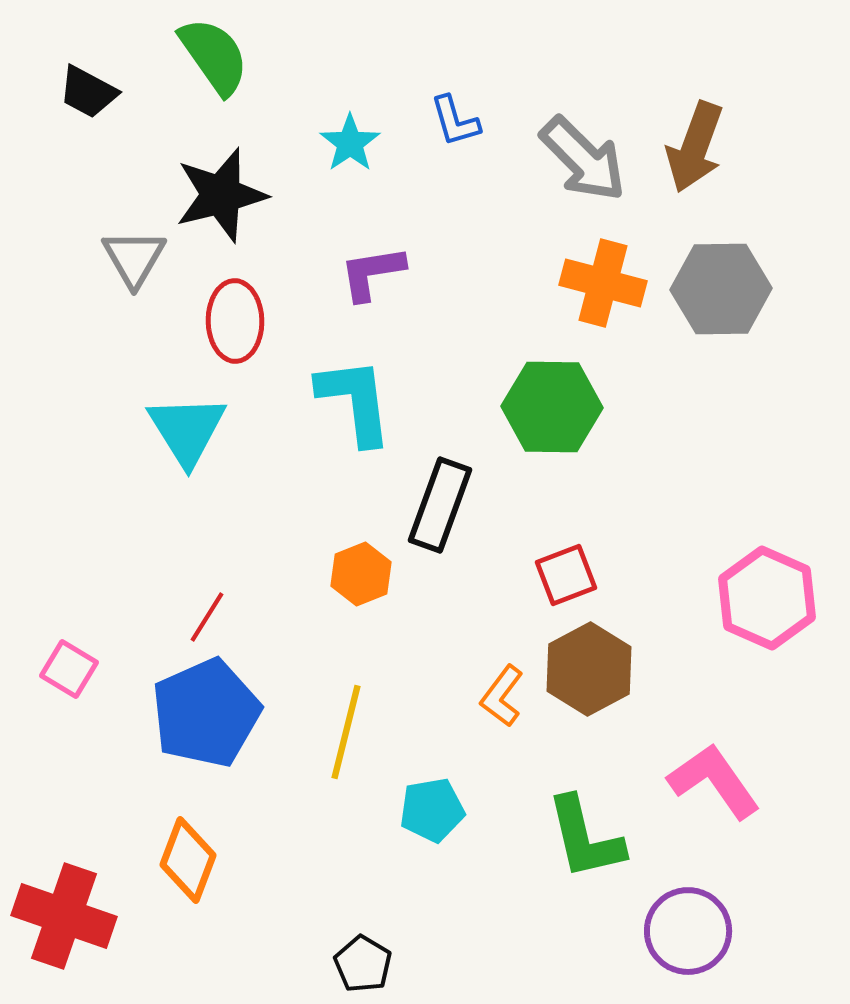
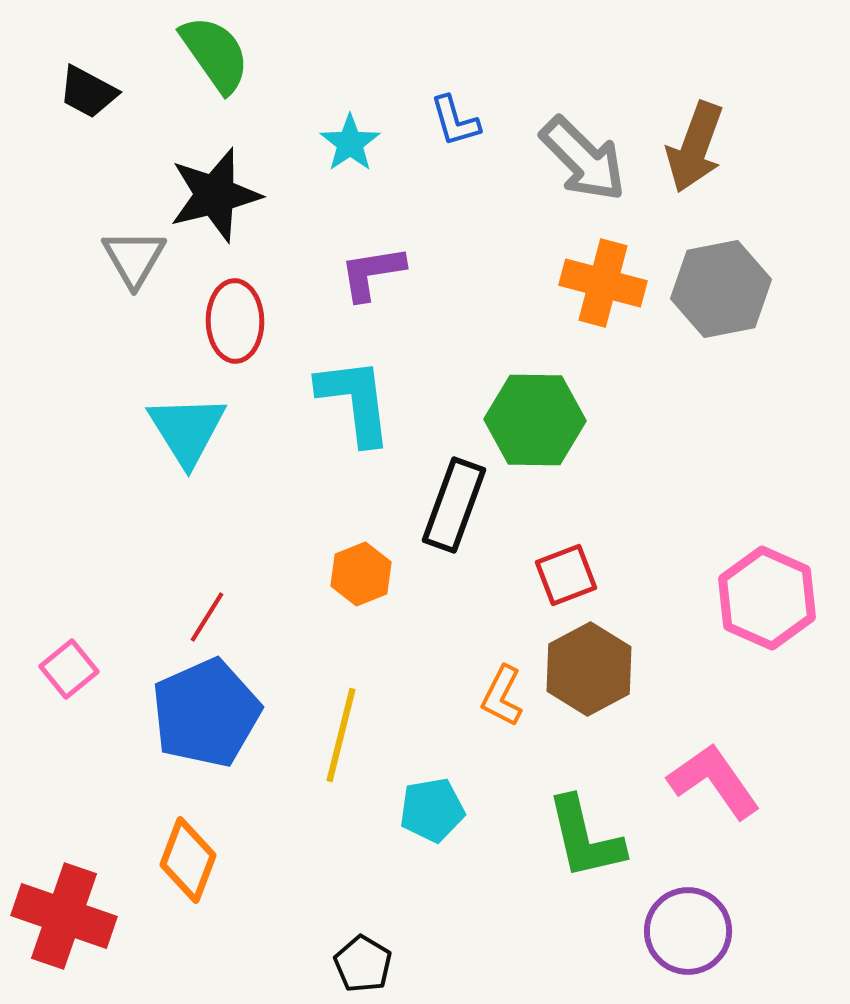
green semicircle: moved 1 px right, 2 px up
black star: moved 6 px left
gray hexagon: rotated 10 degrees counterclockwise
green hexagon: moved 17 px left, 13 px down
black rectangle: moved 14 px right
pink square: rotated 20 degrees clockwise
orange L-shape: rotated 10 degrees counterclockwise
yellow line: moved 5 px left, 3 px down
